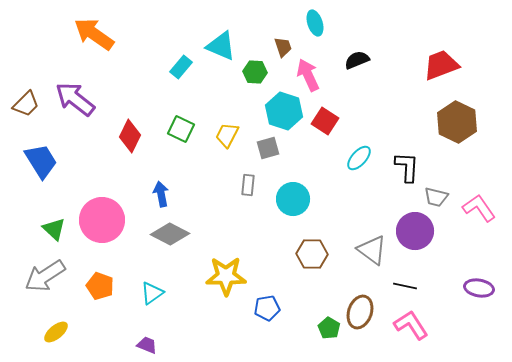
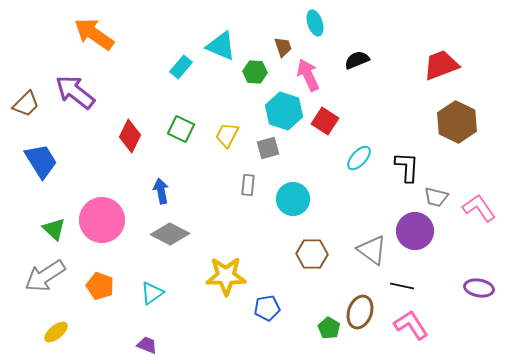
purple arrow at (75, 99): moved 7 px up
blue arrow at (161, 194): moved 3 px up
black line at (405, 286): moved 3 px left
